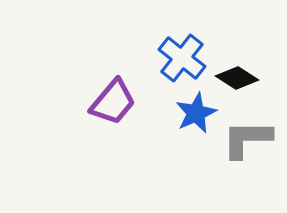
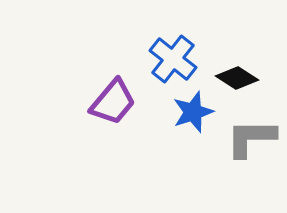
blue cross: moved 9 px left, 1 px down
blue star: moved 3 px left, 1 px up; rotated 6 degrees clockwise
gray L-shape: moved 4 px right, 1 px up
